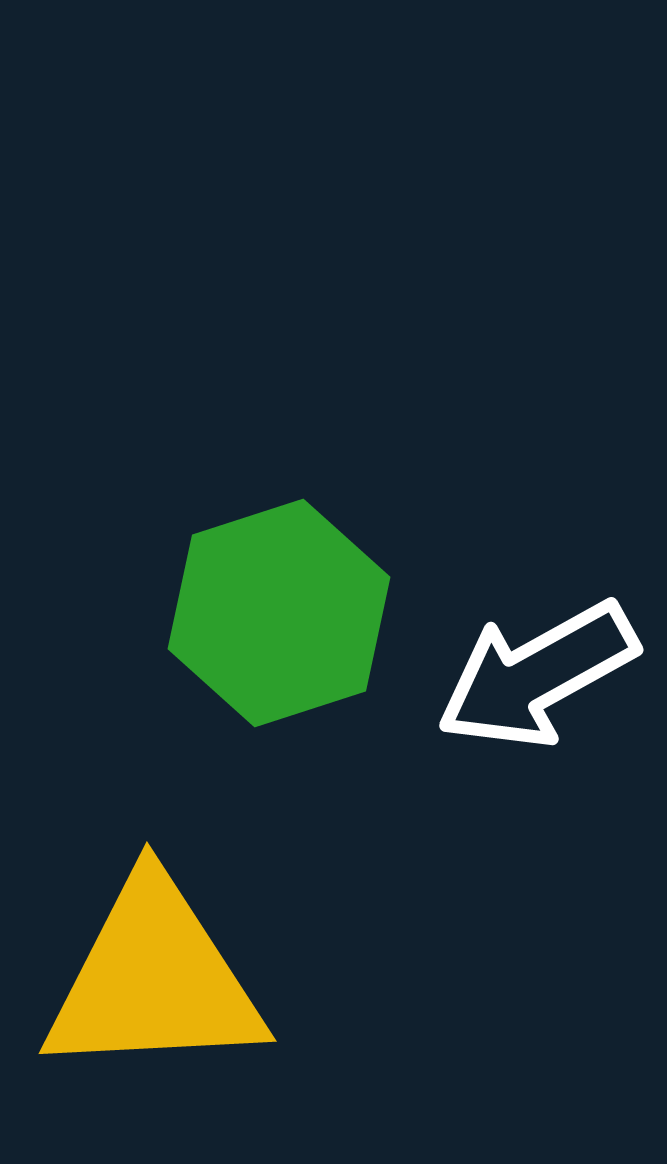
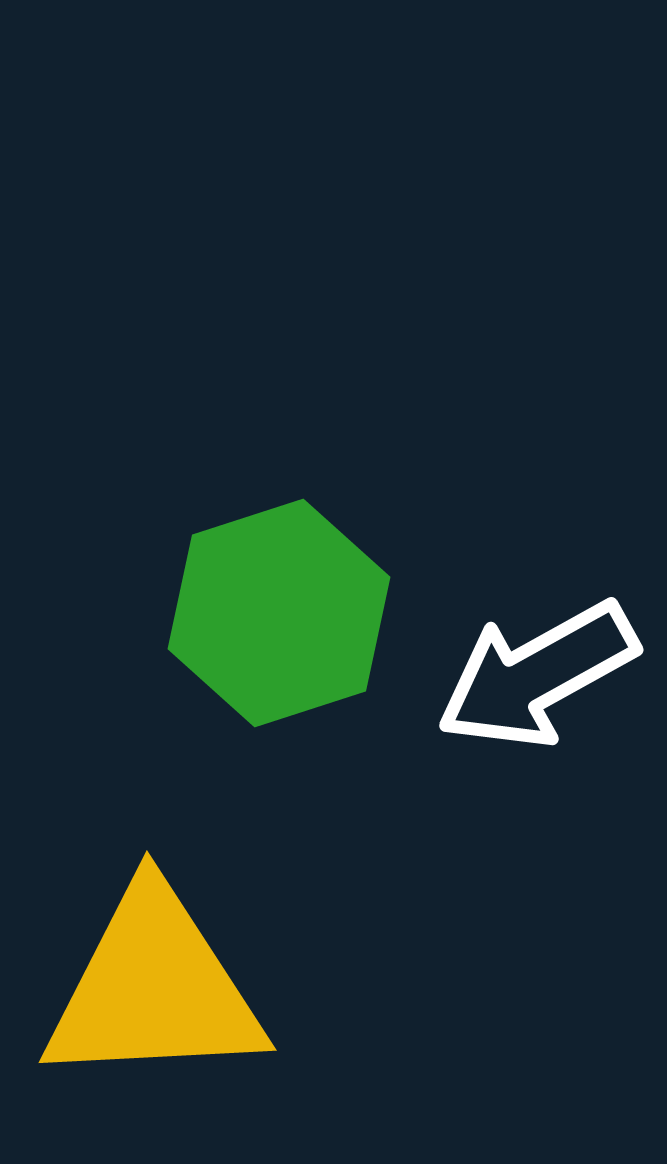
yellow triangle: moved 9 px down
